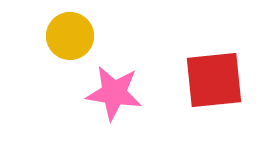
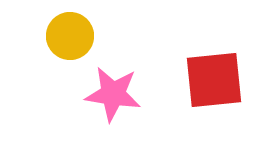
pink star: moved 1 px left, 1 px down
